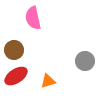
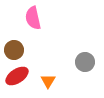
gray circle: moved 1 px down
red ellipse: moved 1 px right
orange triangle: rotated 42 degrees counterclockwise
